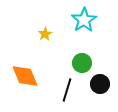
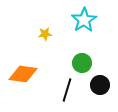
yellow star: rotated 24 degrees clockwise
orange diamond: moved 2 px left, 2 px up; rotated 60 degrees counterclockwise
black circle: moved 1 px down
